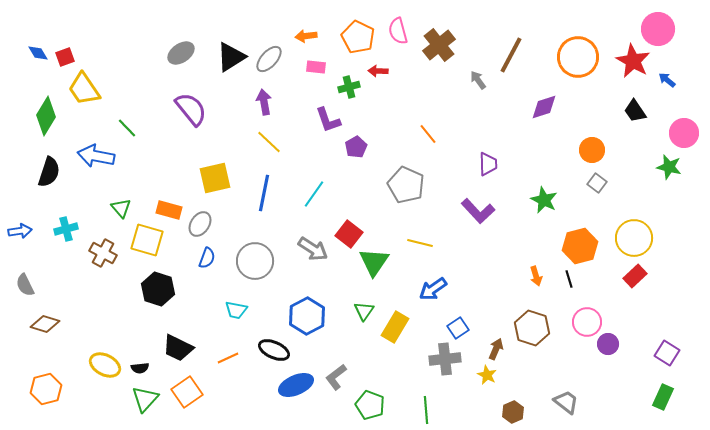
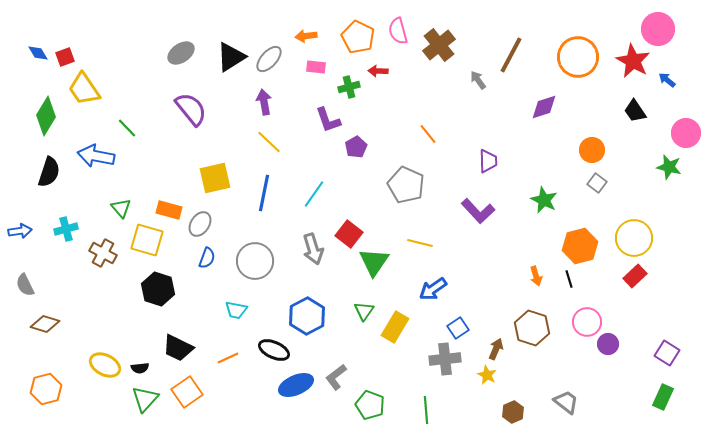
pink circle at (684, 133): moved 2 px right
purple trapezoid at (488, 164): moved 3 px up
gray arrow at (313, 249): rotated 40 degrees clockwise
